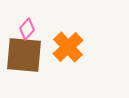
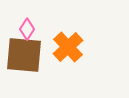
pink diamond: rotated 10 degrees counterclockwise
